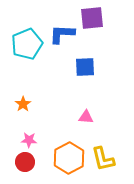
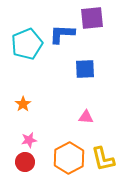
blue square: moved 2 px down
pink star: rotated 14 degrees counterclockwise
